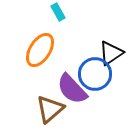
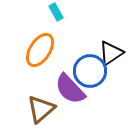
cyan rectangle: moved 2 px left
blue circle: moved 5 px left, 3 px up
purple semicircle: moved 2 px left
brown triangle: moved 9 px left
